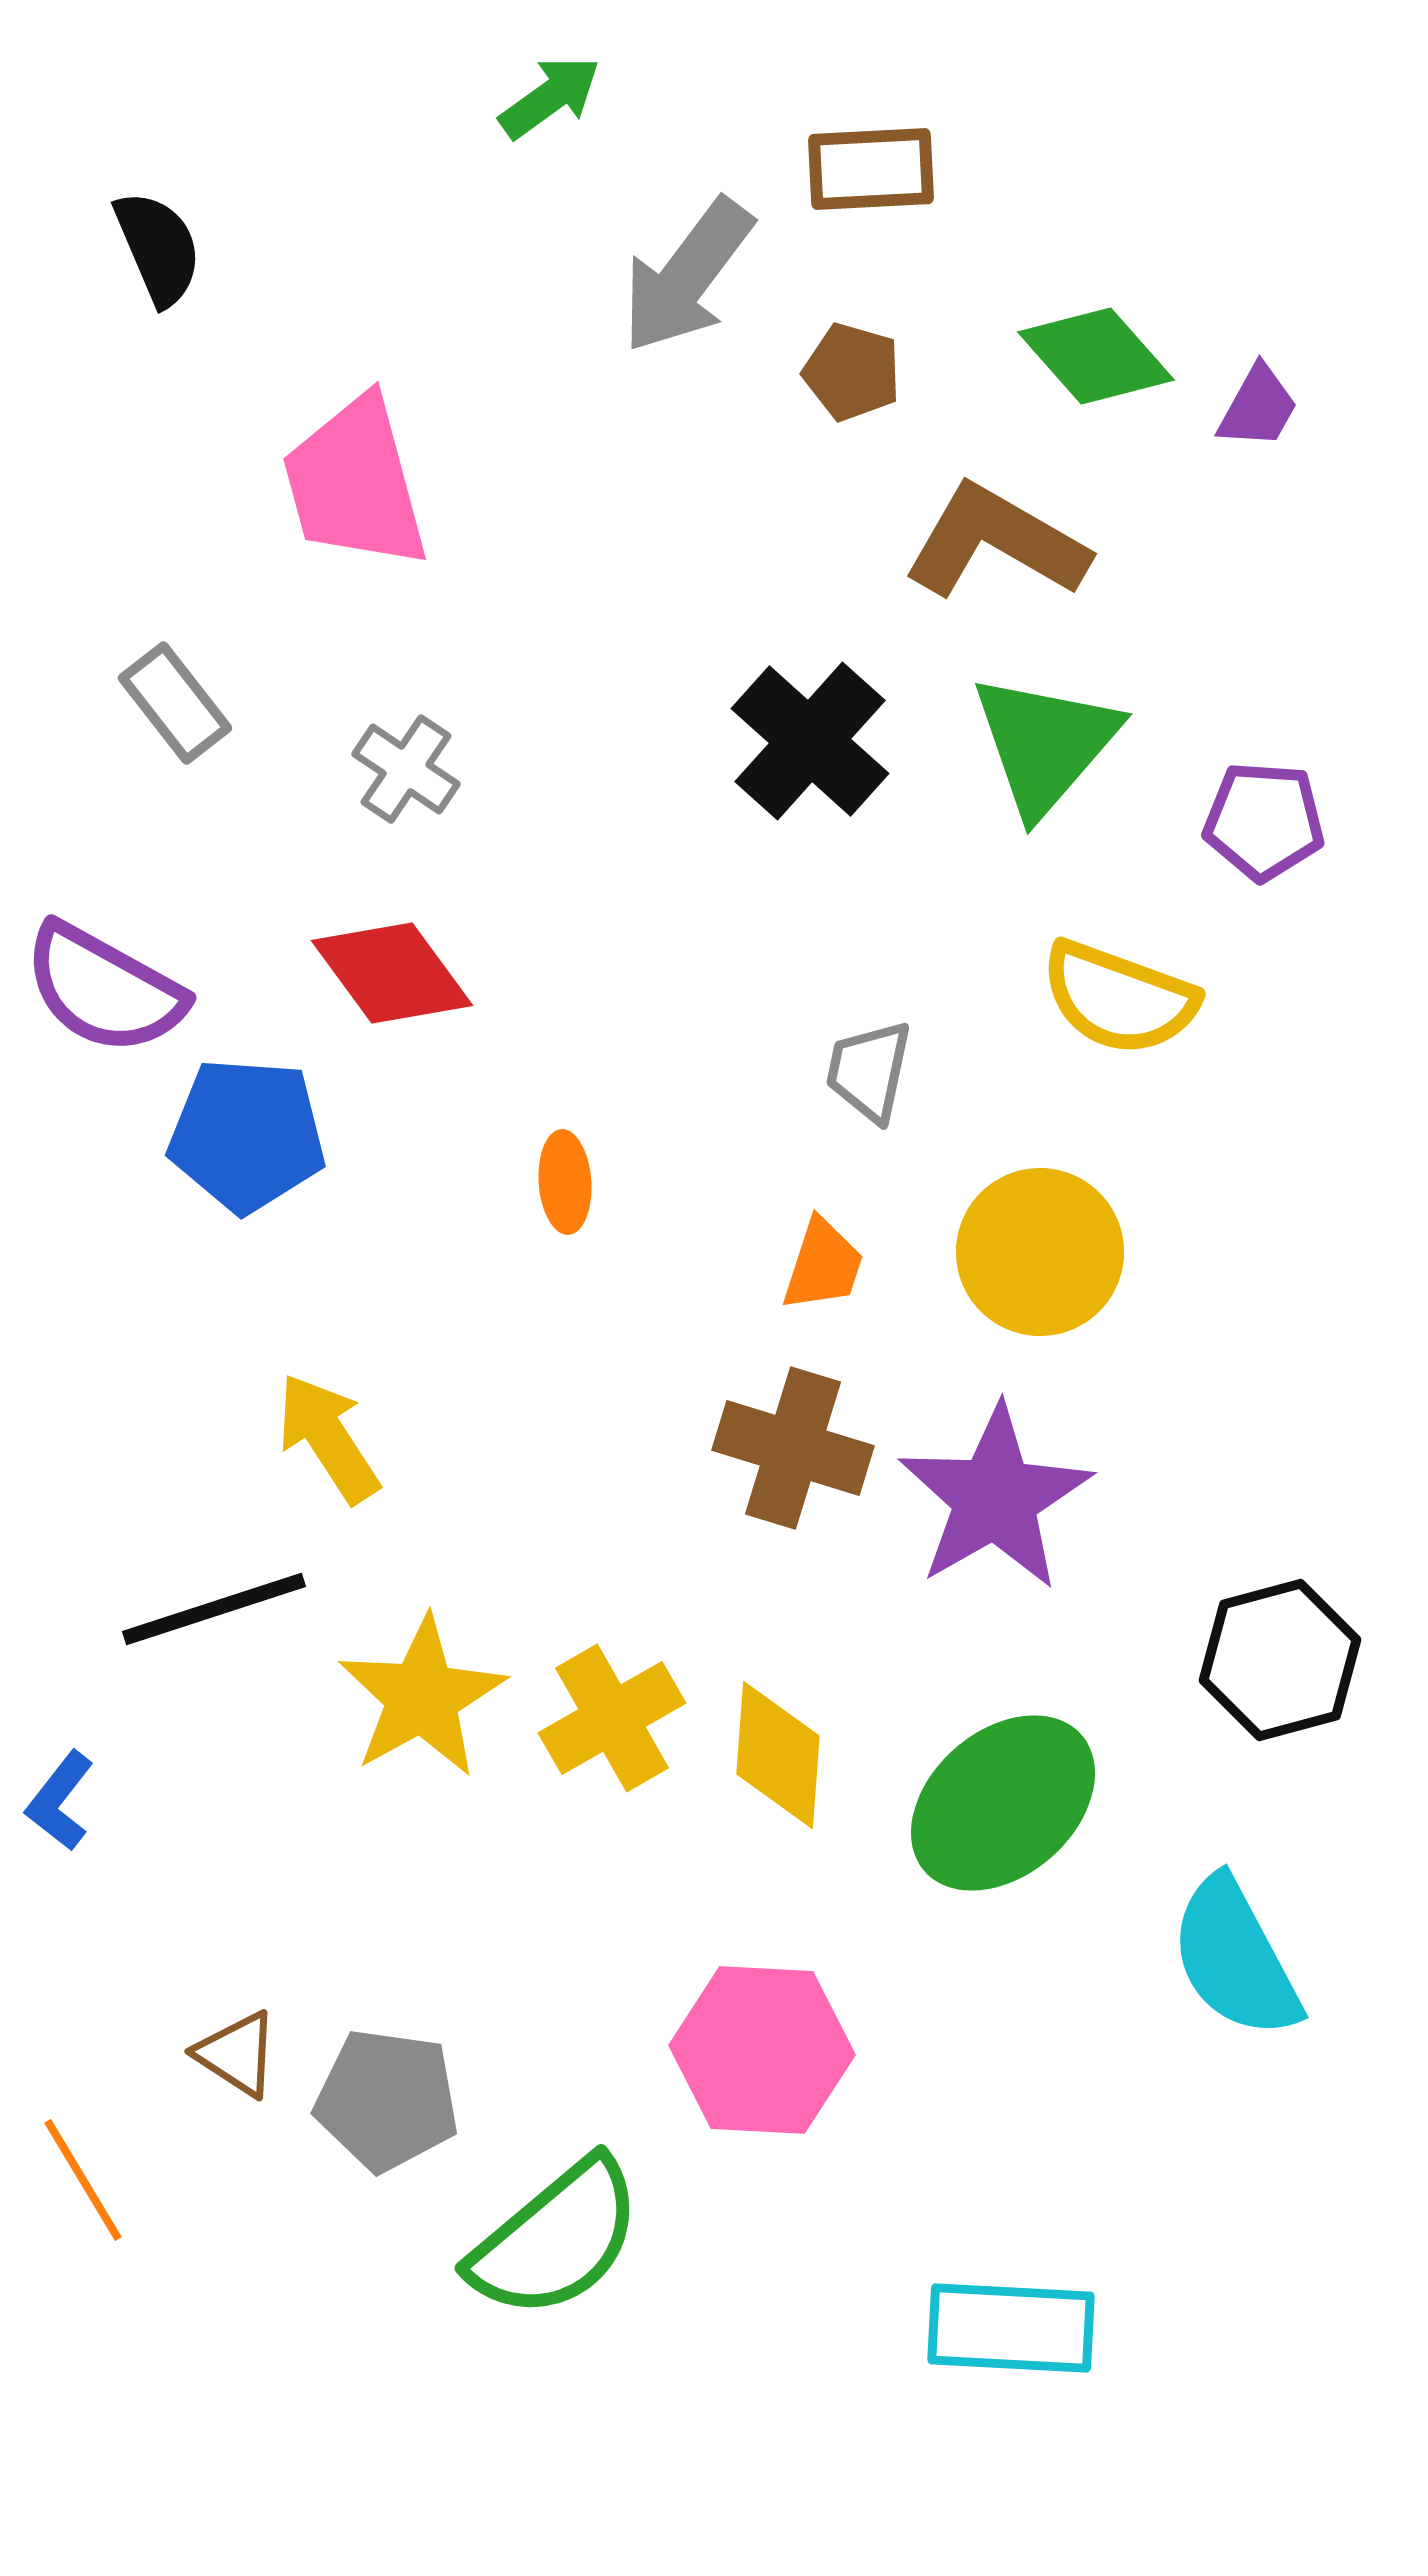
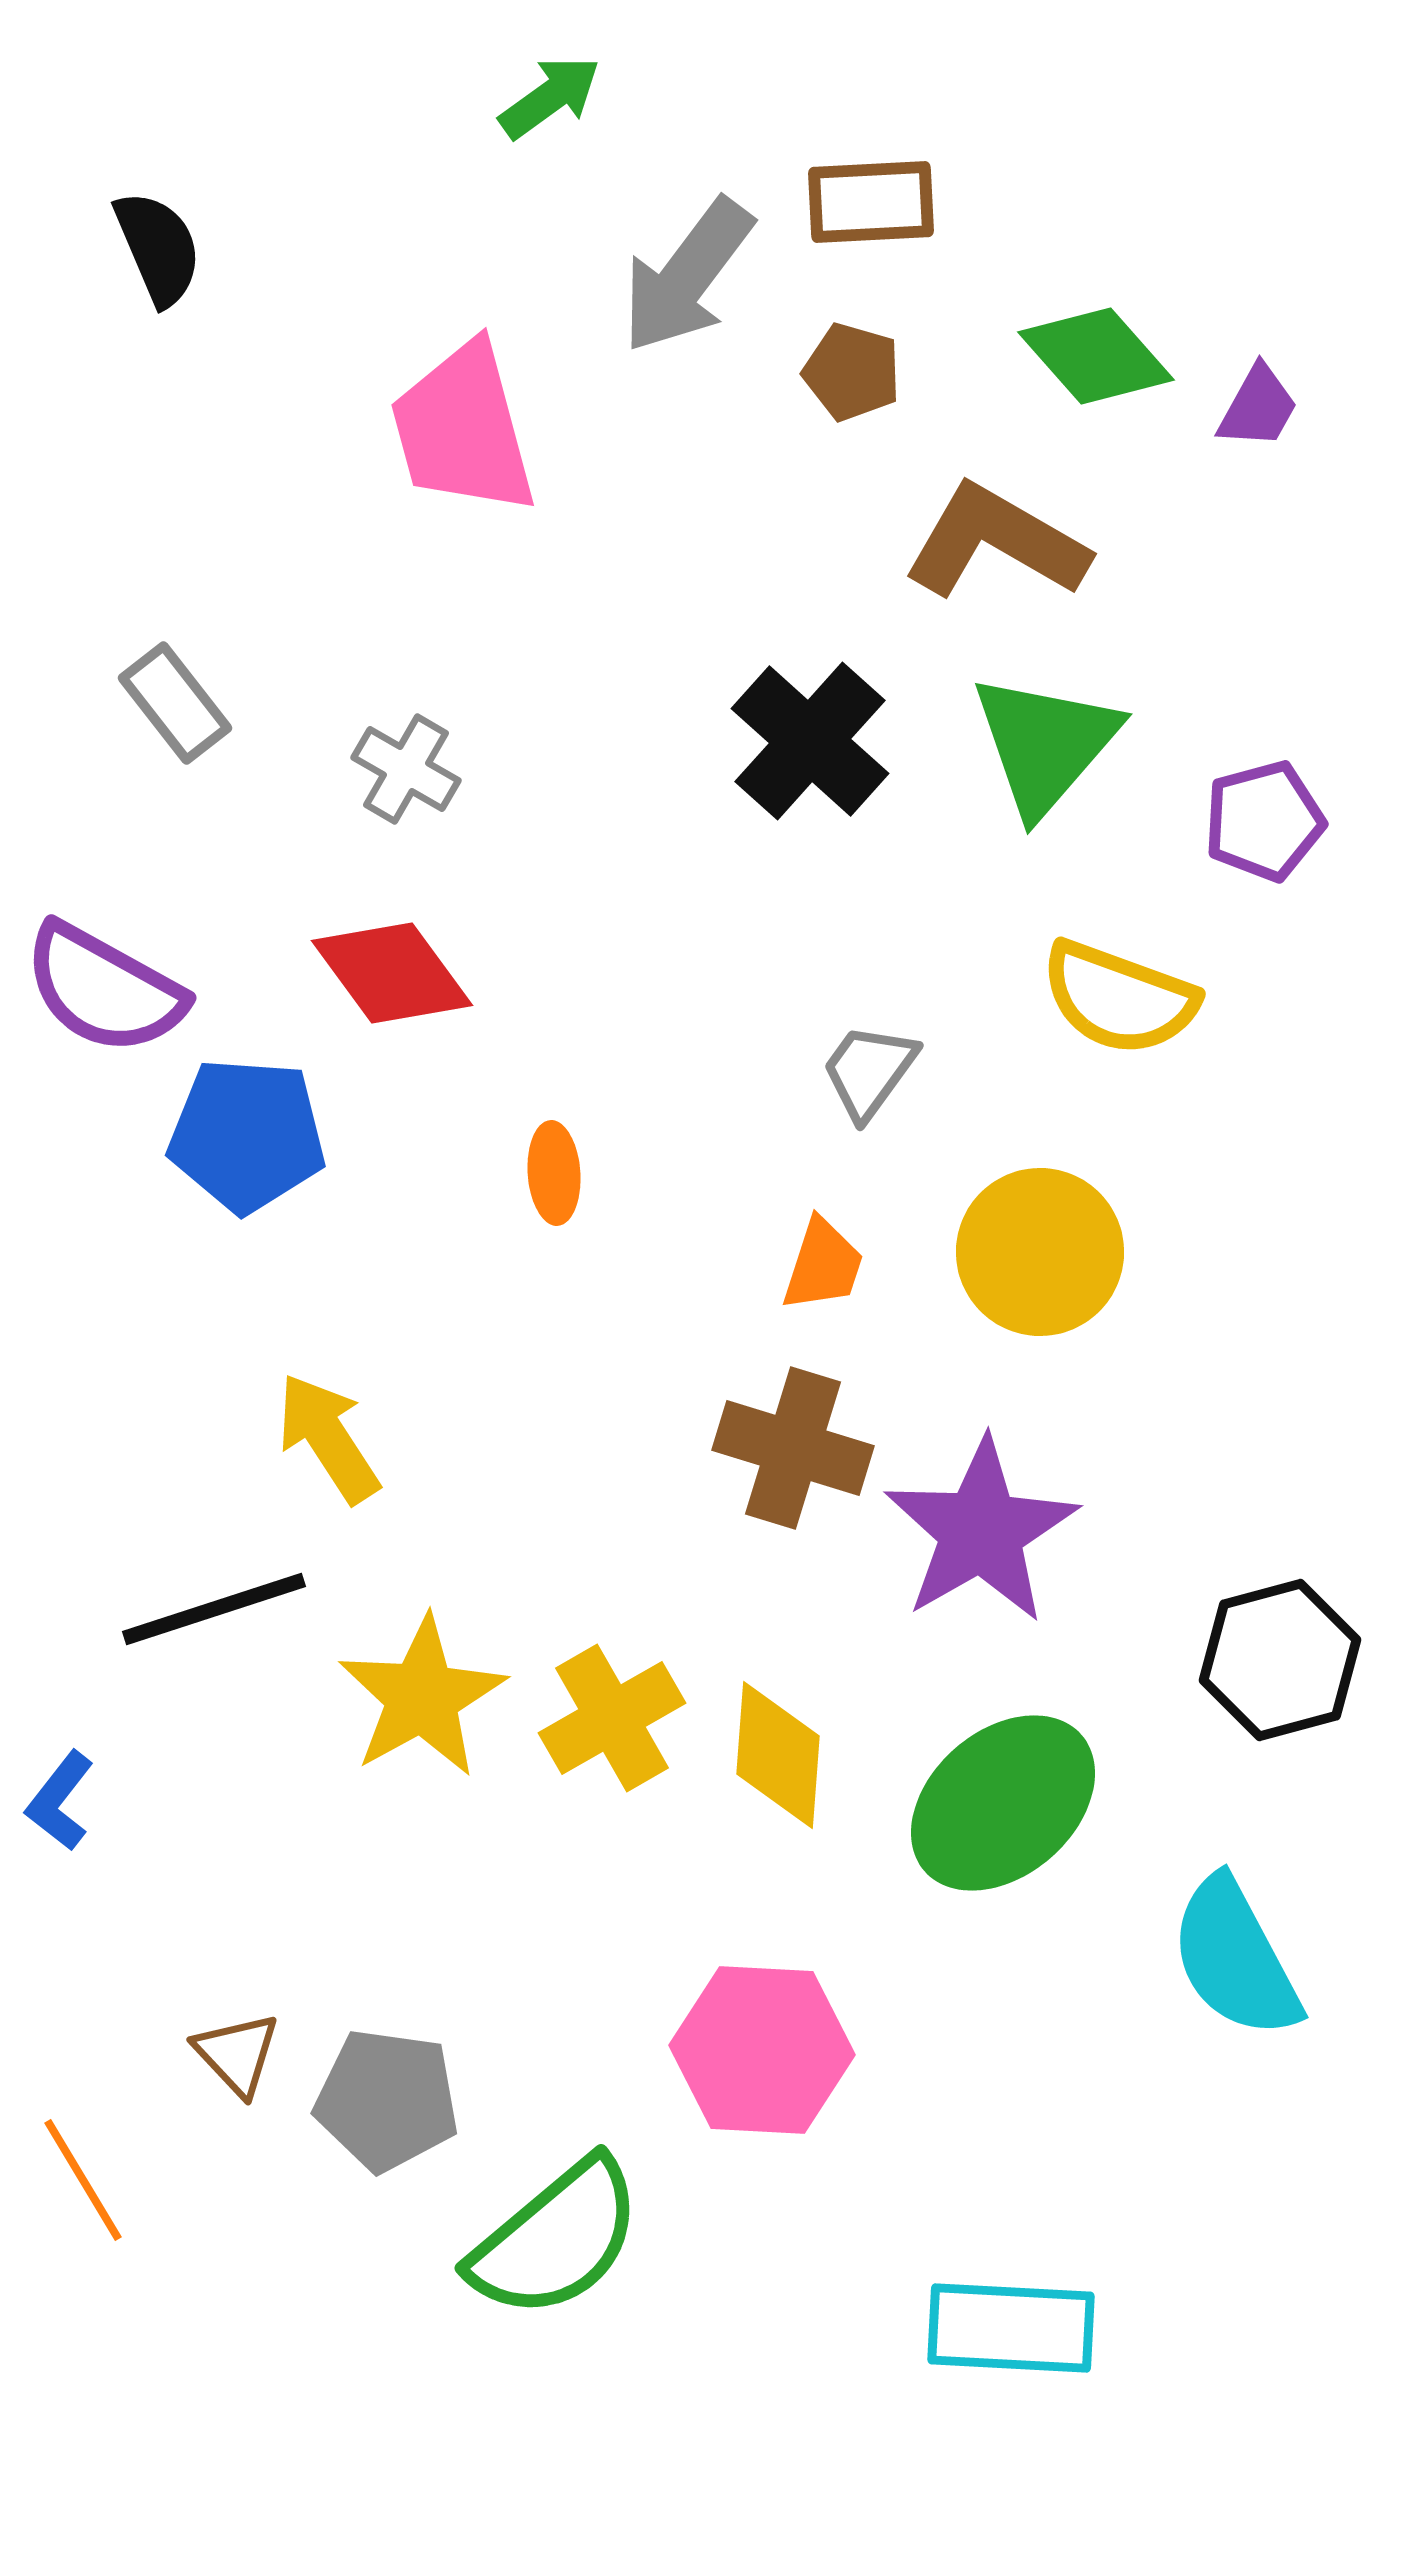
brown rectangle: moved 33 px down
pink trapezoid: moved 108 px right, 54 px up
gray cross: rotated 4 degrees counterclockwise
purple pentagon: rotated 19 degrees counterclockwise
gray trapezoid: rotated 24 degrees clockwise
orange ellipse: moved 11 px left, 9 px up
purple star: moved 14 px left, 33 px down
brown triangle: rotated 14 degrees clockwise
